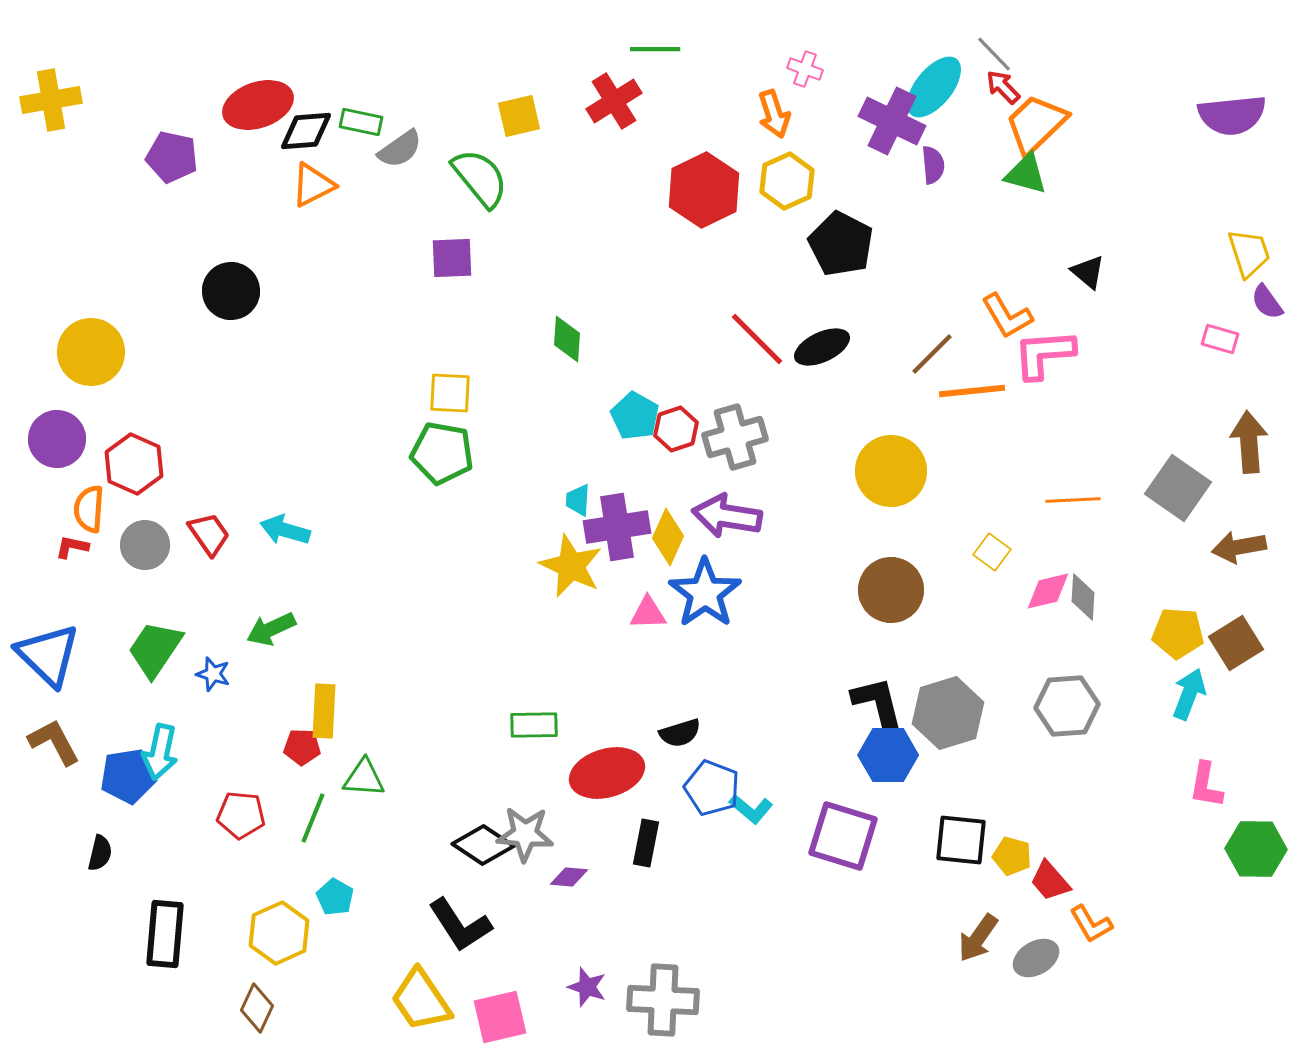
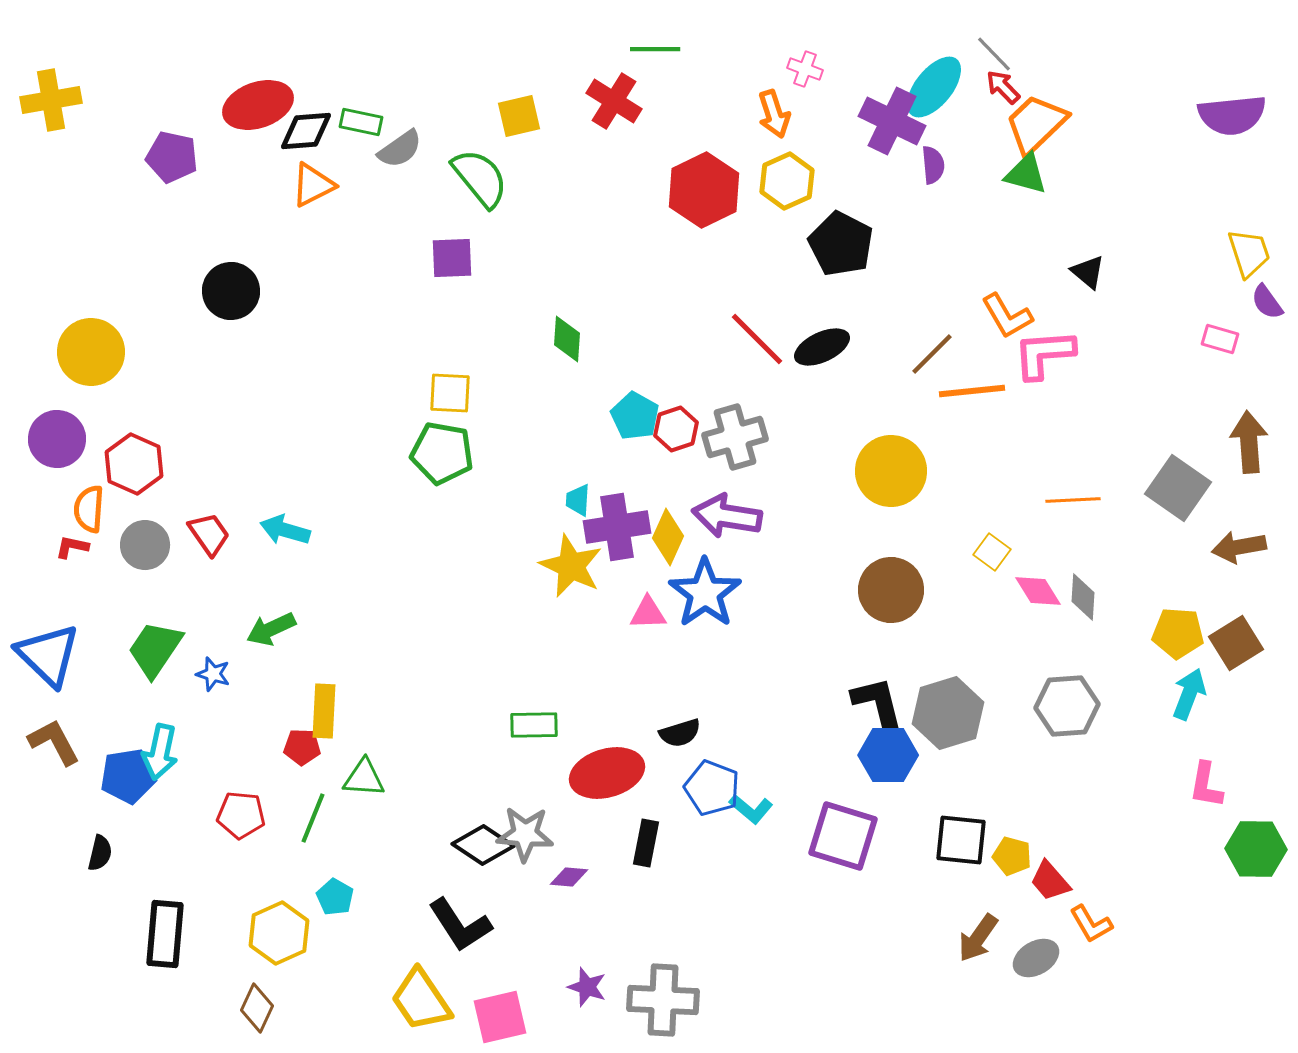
red cross at (614, 101): rotated 26 degrees counterclockwise
pink diamond at (1048, 591): moved 10 px left; rotated 72 degrees clockwise
